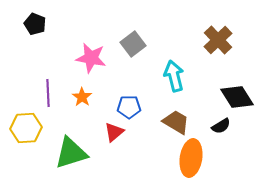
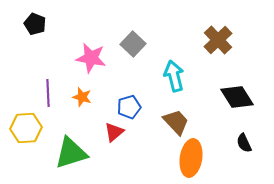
gray square: rotated 10 degrees counterclockwise
orange star: rotated 18 degrees counterclockwise
blue pentagon: rotated 15 degrees counterclockwise
brown trapezoid: rotated 16 degrees clockwise
black semicircle: moved 23 px right, 17 px down; rotated 96 degrees clockwise
